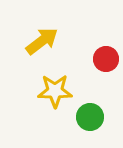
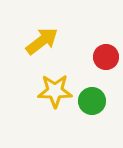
red circle: moved 2 px up
green circle: moved 2 px right, 16 px up
